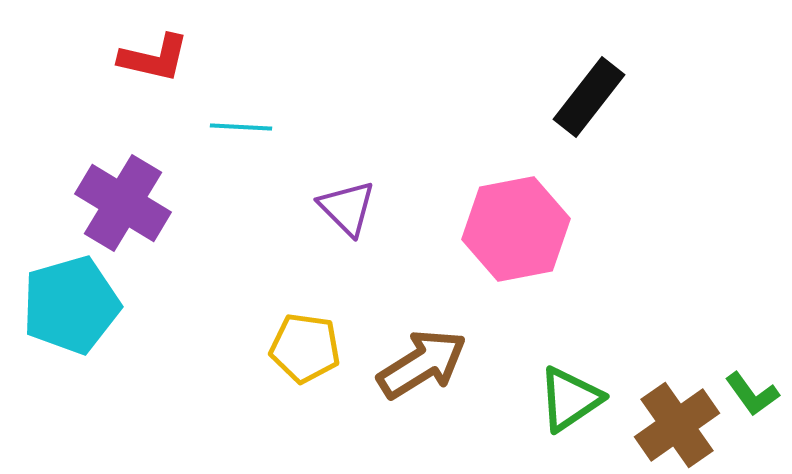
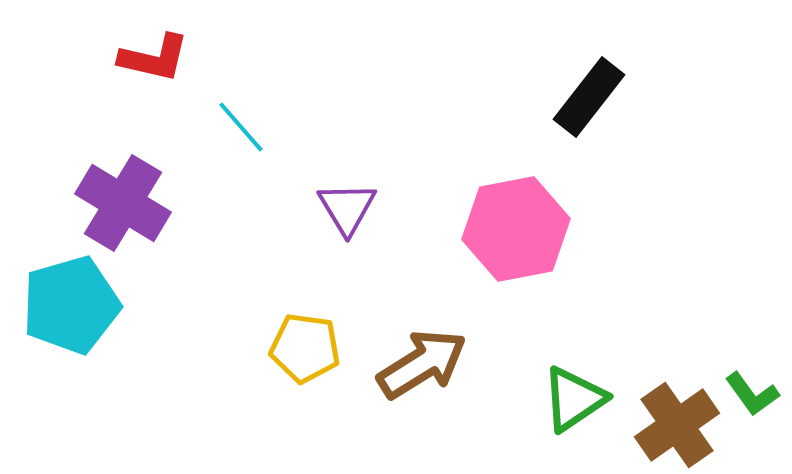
cyan line: rotated 46 degrees clockwise
purple triangle: rotated 14 degrees clockwise
green triangle: moved 4 px right
